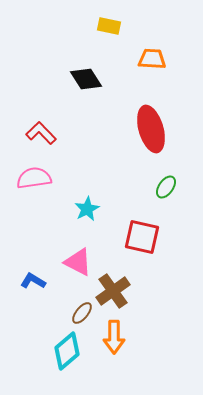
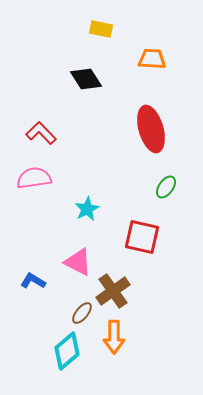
yellow rectangle: moved 8 px left, 3 px down
